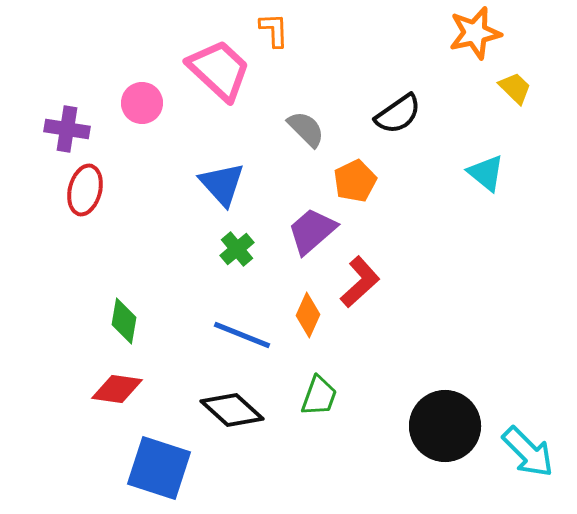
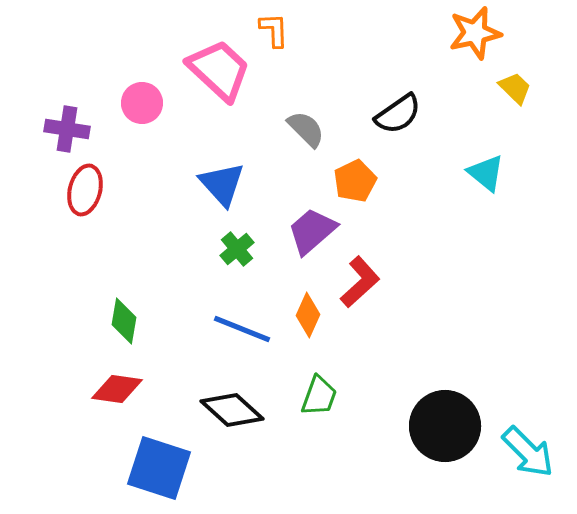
blue line: moved 6 px up
